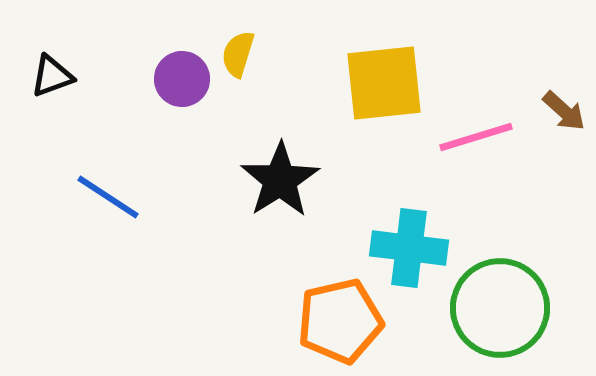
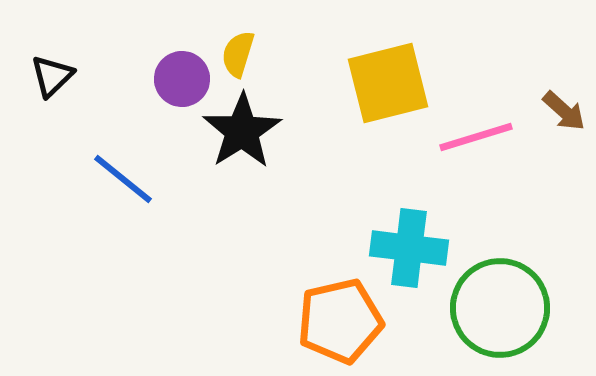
black triangle: rotated 24 degrees counterclockwise
yellow square: moved 4 px right; rotated 8 degrees counterclockwise
black star: moved 38 px left, 49 px up
blue line: moved 15 px right, 18 px up; rotated 6 degrees clockwise
